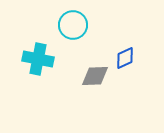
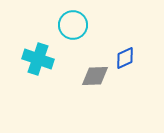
cyan cross: rotated 8 degrees clockwise
